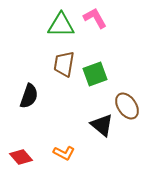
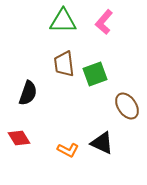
pink L-shape: moved 9 px right, 4 px down; rotated 110 degrees counterclockwise
green triangle: moved 2 px right, 4 px up
brown trapezoid: rotated 16 degrees counterclockwise
black semicircle: moved 1 px left, 3 px up
black triangle: moved 18 px down; rotated 15 degrees counterclockwise
orange L-shape: moved 4 px right, 3 px up
red diamond: moved 2 px left, 19 px up; rotated 10 degrees clockwise
